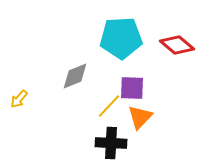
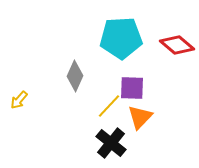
gray diamond: rotated 44 degrees counterclockwise
yellow arrow: moved 1 px down
black cross: rotated 36 degrees clockwise
